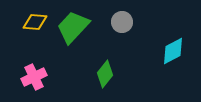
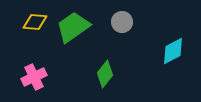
green trapezoid: rotated 12 degrees clockwise
